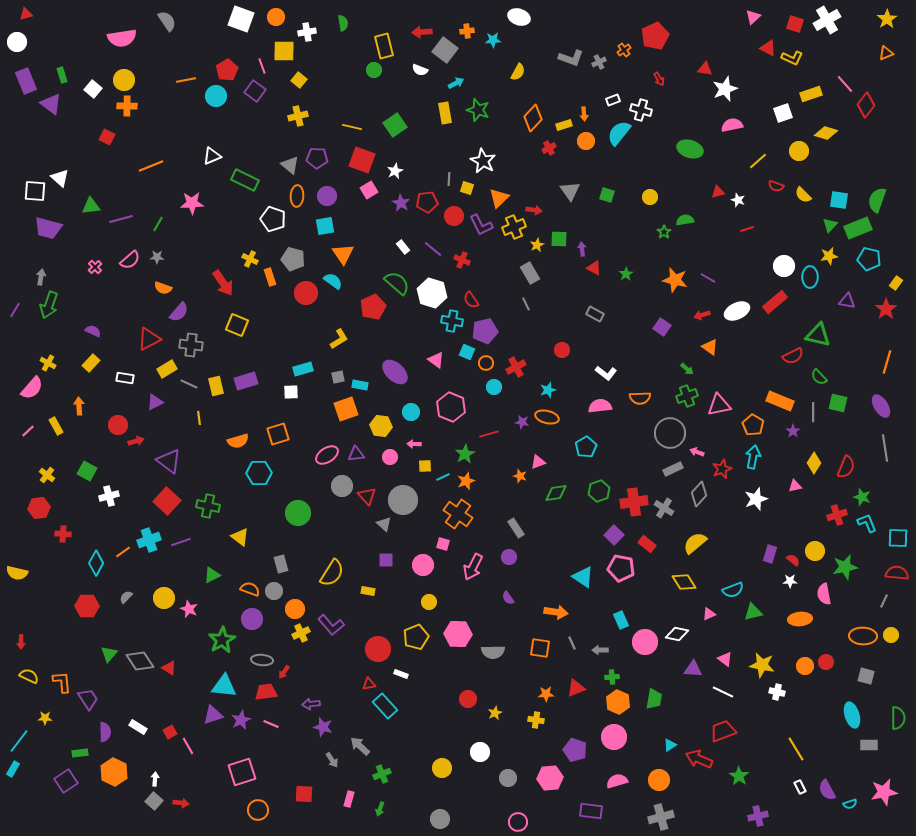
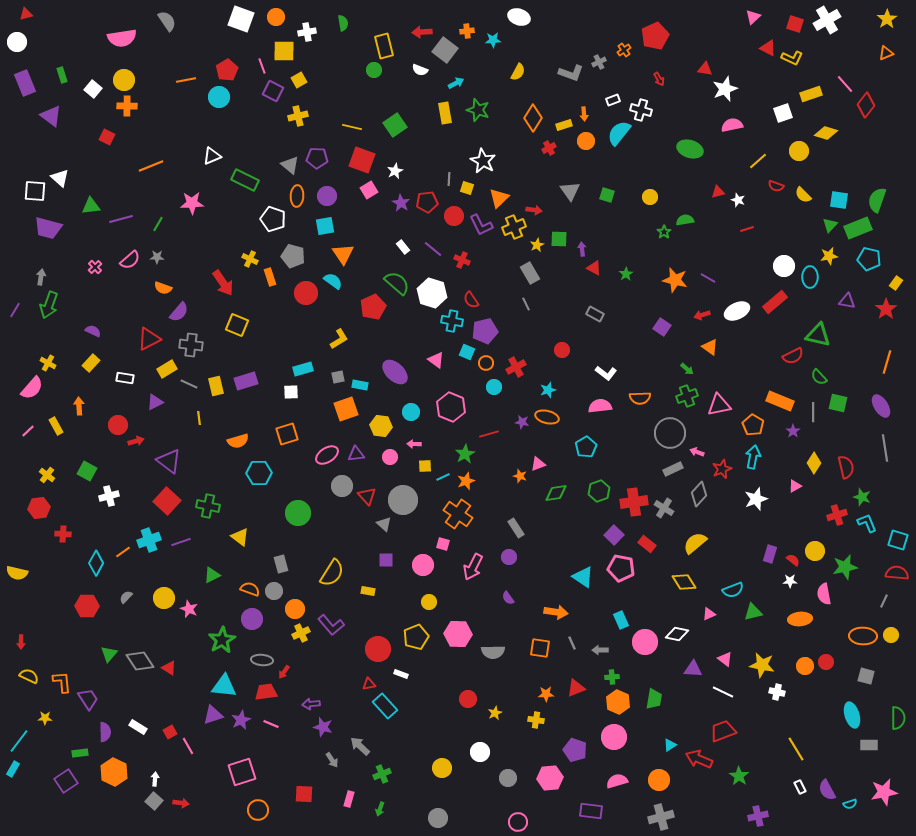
gray L-shape at (571, 58): moved 15 px down
yellow square at (299, 80): rotated 21 degrees clockwise
purple rectangle at (26, 81): moved 1 px left, 2 px down
purple square at (255, 91): moved 18 px right; rotated 10 degrees counterclockwise
cyan circle at (216, 96): moved 3 px right, 1 px down
purple triangle at (51, 104): moved 12 px down
orange diamond at (533, 118): rotated 12 degrees counterclockwise
gray pentagon at (293, 259): moved 3 px up
orange square at (278, 434): moved 9 px right
pink triangle at (538, 462): moved 2 px down
red semicircle at (846, 467): rotated 35 degrees counterclockwise
pink triangle at (795, 486): rotated 16 degrees counterclockwise
cyan square at (898, 538): moved 2 px down; rotated 15 degrees clockwise
gray circle at (440, 819): moved 2 px left, 1 px up
